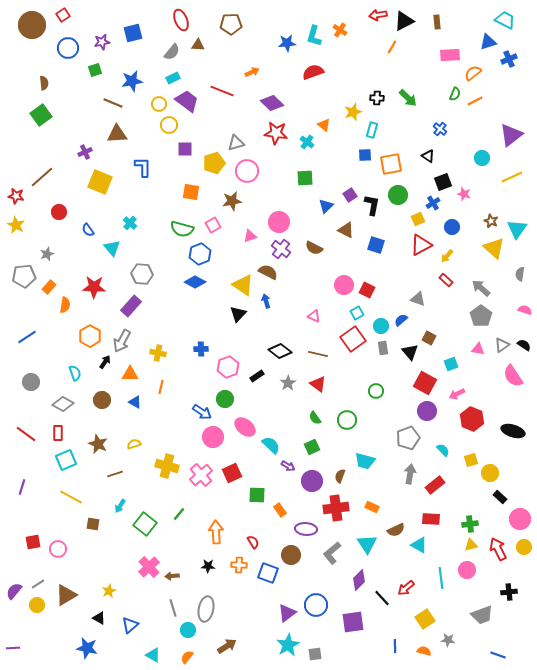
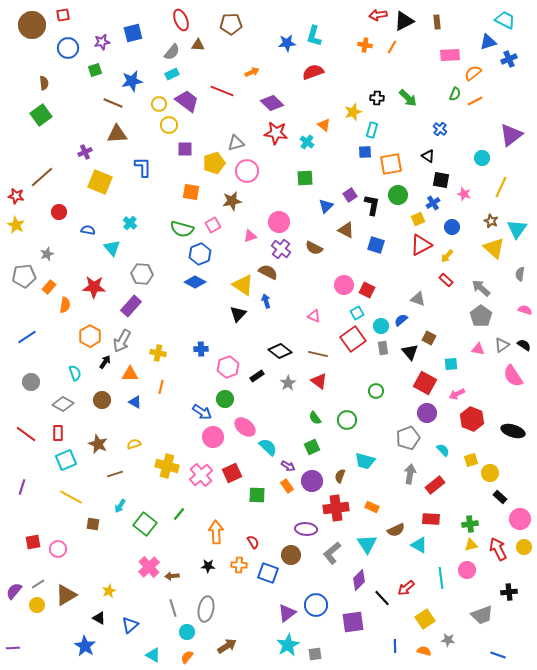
red square at (63, 15): rotated 24 degrees clockwise
orange cross at (340, 30): moved 25 px right, 15 px down; rotated 24 degrees counterclockwise
cyan rectangle at (173, 78): moved 1 px left, 4 px up
blue square at (365, 155): moved 3 px up
yellow line at (512, 177): moved 11 px left, 10 px down; rotated 40 degrees counterclockwise
black square at (443, 182): moved 2 px left, 2 px up; rotated 30 degrees clockwise
blue semicircle at (88, 230): rotated 136 degrees clockwise
cyan square at (451, 364): rotated 16 degrees clockwise
red triangle at (318, 384): moved 1 px right, 3 px up
purple circle at (427, 411): moved 2 px down
cyan semicircle at (271, 445): moved 3 px left, 2 px down
orange rectangle at (280, 510): moved 7 px right, 24 px up
cyan circle at (188, 630): moved 1 px left, 2 px down
blue star at (87, 648): moved 2 px left, 2 px up; rotated 20 degrees clockwise
